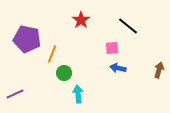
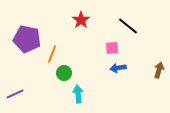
blue arrow: rotated 21 degrees counterclockwise
